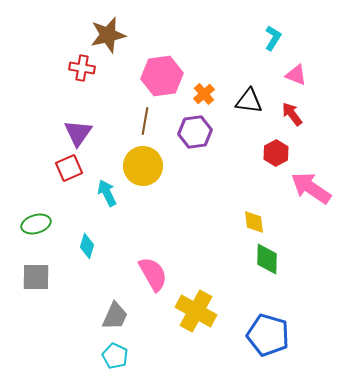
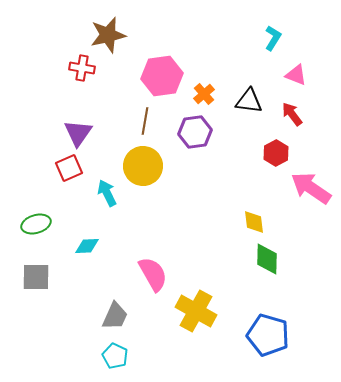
cyan diamond: rotated 70 degrees clockwise
